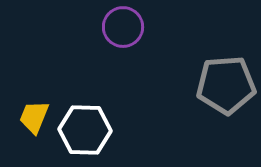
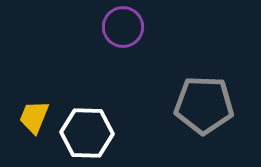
gray pentagon: moved 22 px left, 20 px down; rotated 6 degrees clockwise
white hexagon: moved 2 px right, 3 px down
